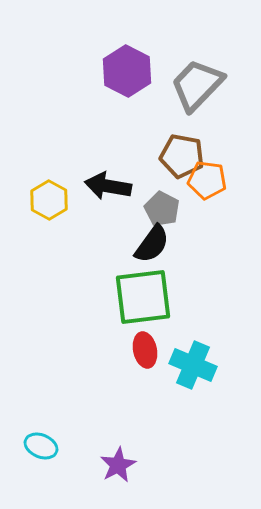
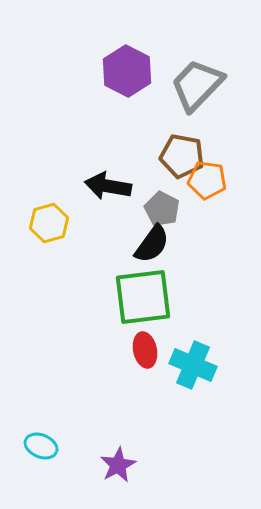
yellow hexagon: moved 23 px down; rotated 15 degrees clockwise
